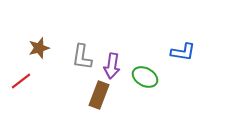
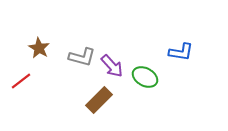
brown star: rotated 25 degrees counterclockwise
blue L-shape: moved 2 px left
gray L-shape: rotated 84 degrees counterclockwise
purple arrow: rotated 50 degrees counterclockwise
brown rectangle: moved 5 px down; rotated 24 degrees clockwise
